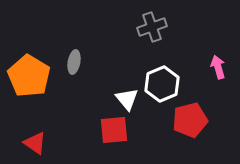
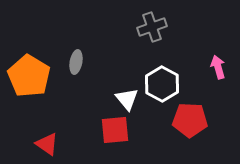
gray ellipse: moved 2 px right
white hexagon: rotated 8 degrees counterclockwise
red pentagon: rotated 16 degrees clockwise
red square: moved 1 px right
red triangle: moved 12 px right, 1 px down
